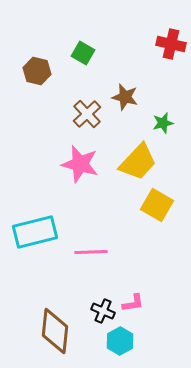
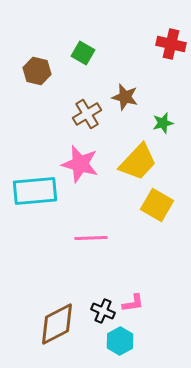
brown cross: rotated 12 degrees clockwise
cyan rectangle: moved 41 px up; rotated 9 degrees clockwise
pink line: moved 14 px up
brown diamond: moved 2 px right, 7 px up; rotated 57 degrees clockwise
